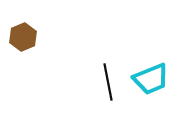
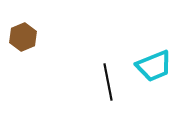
cyan trapezoid: moved 3 px right, 13 px up
